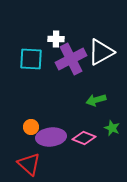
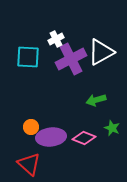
white cross: rotated 28 degrees counterclockwise
cyan square: moved 3 px left, 2 px up
